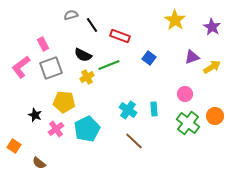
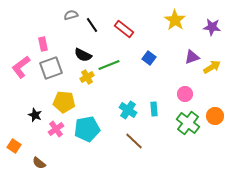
purple star: rotated 24 degrees counterclockwise
red rectangle: moved 4 px right, 7 px up; rotated 18 degrees clockwise
pink rectangle: rotated 16 degrees clockwise
cyan pentagon: rotated 15 degrees clockwise
